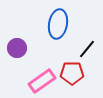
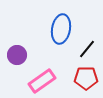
blue ellipse: moved 3 px right, 5 px down
purple circle: moved 7 px down
red pentagon: moved 14 px right, 5 px down
